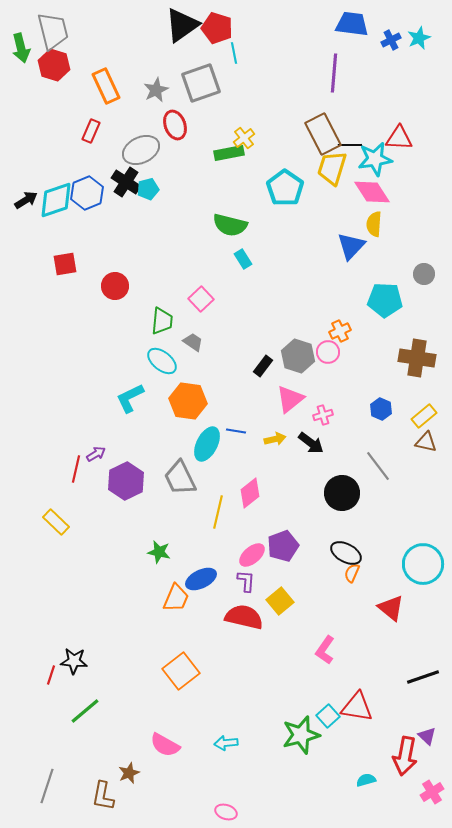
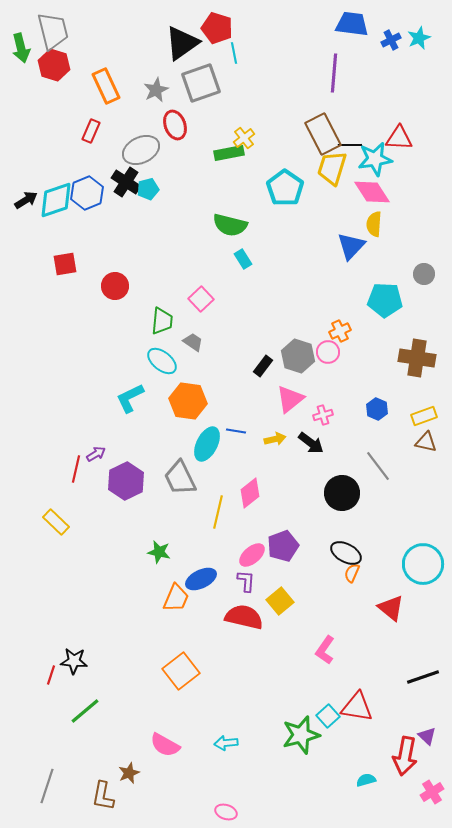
black triangle at (182, 25): moved 18 px down
blue hexagon at (381, 409): moved 4 px left
yellow rectangle at (424, 416): rotated 20 degrees clockwise
